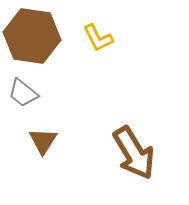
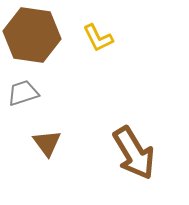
brown hexagon: moved 1 px up
gray trapezoid: rotated 124 degrees clockwise
brown triangle: moved 4 px right, 2 px down; rotated 8 degrees counterclockwise
